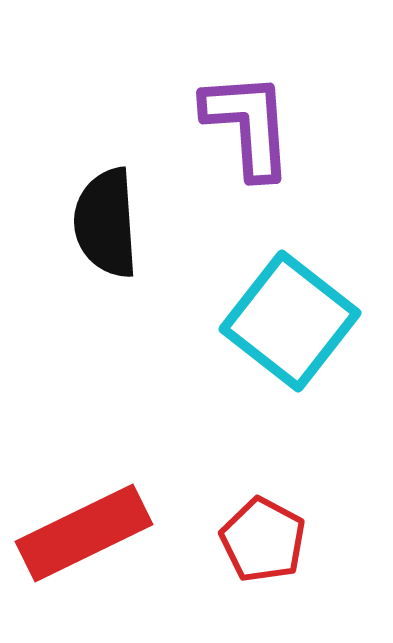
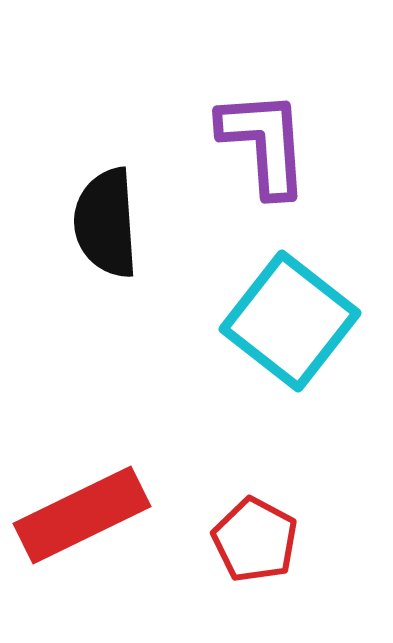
purple L-shape: moved 16 px right, 18 px down
red rectangle: moved 2 px left, 18 px up
red pentagon: moved 8 px left
